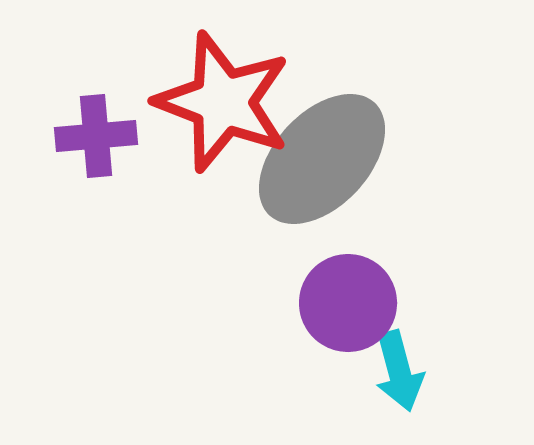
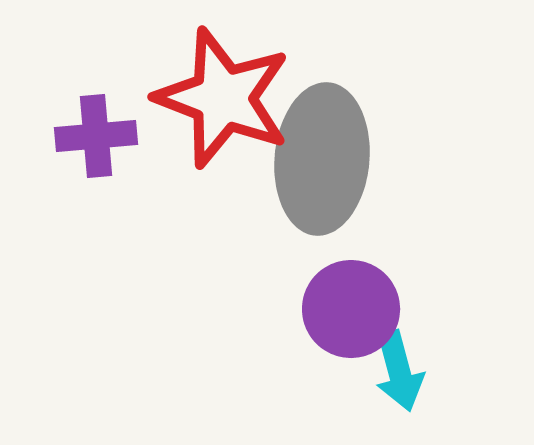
red star: moved 4 px up
gray ellipse: rotated 38 degrees counterclockwise
purple circle: moved 3 px right, 6 px down
